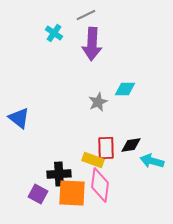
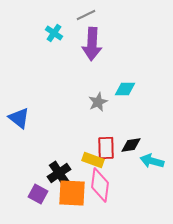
black cross: moved 1 px up; rotated 30 degrees counterclockwise
